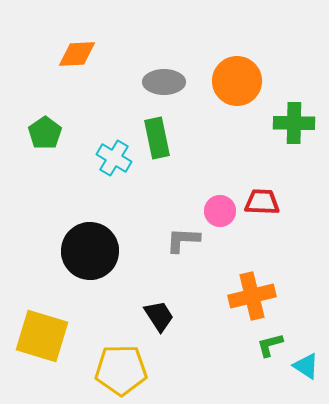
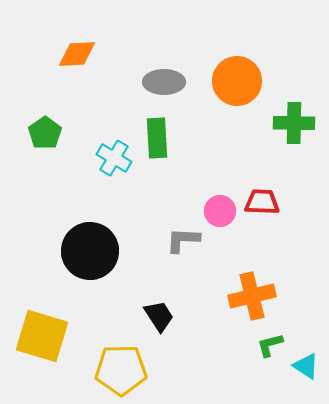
green rectangle: rotated 9 degrees clockwise
